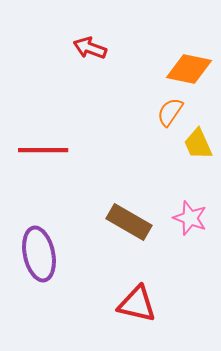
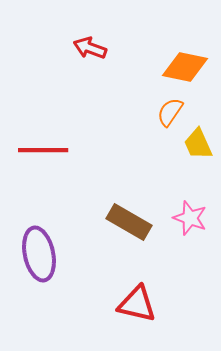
orange diamond: moved 4 px left, 2 px up
